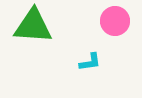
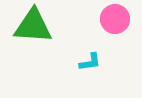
pink circle: moved 2 px up
